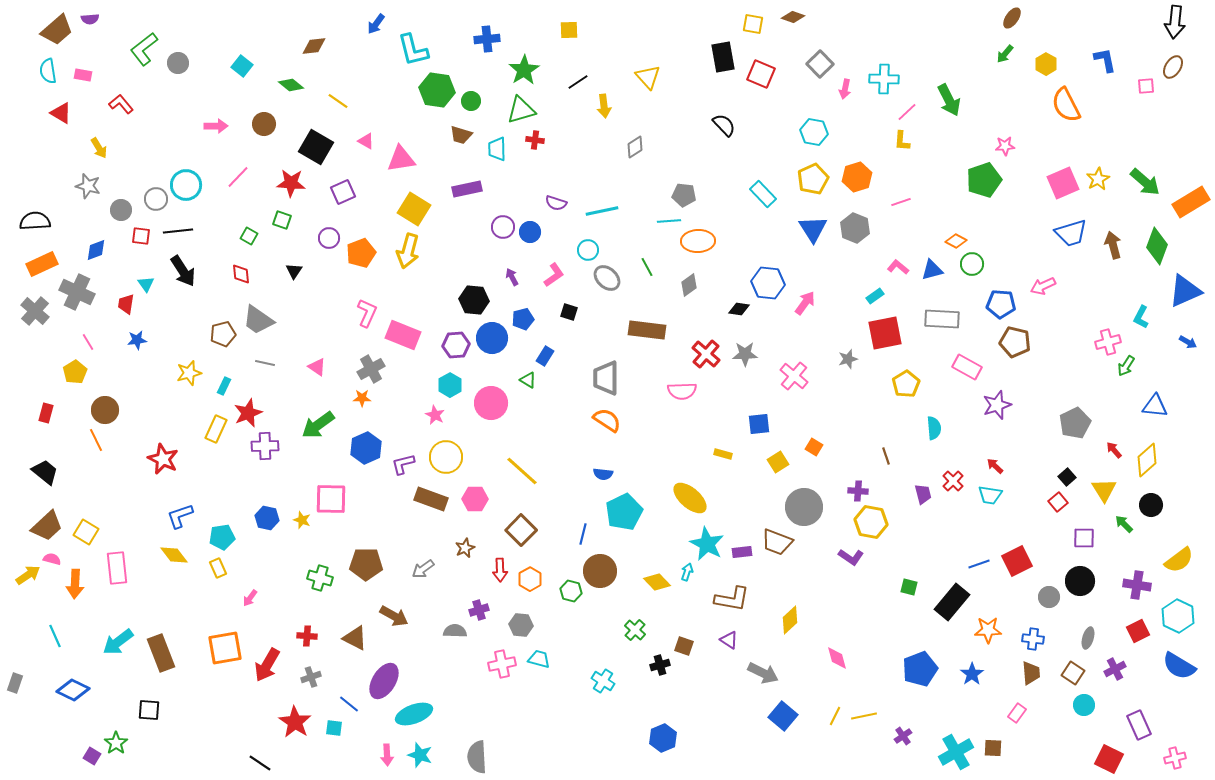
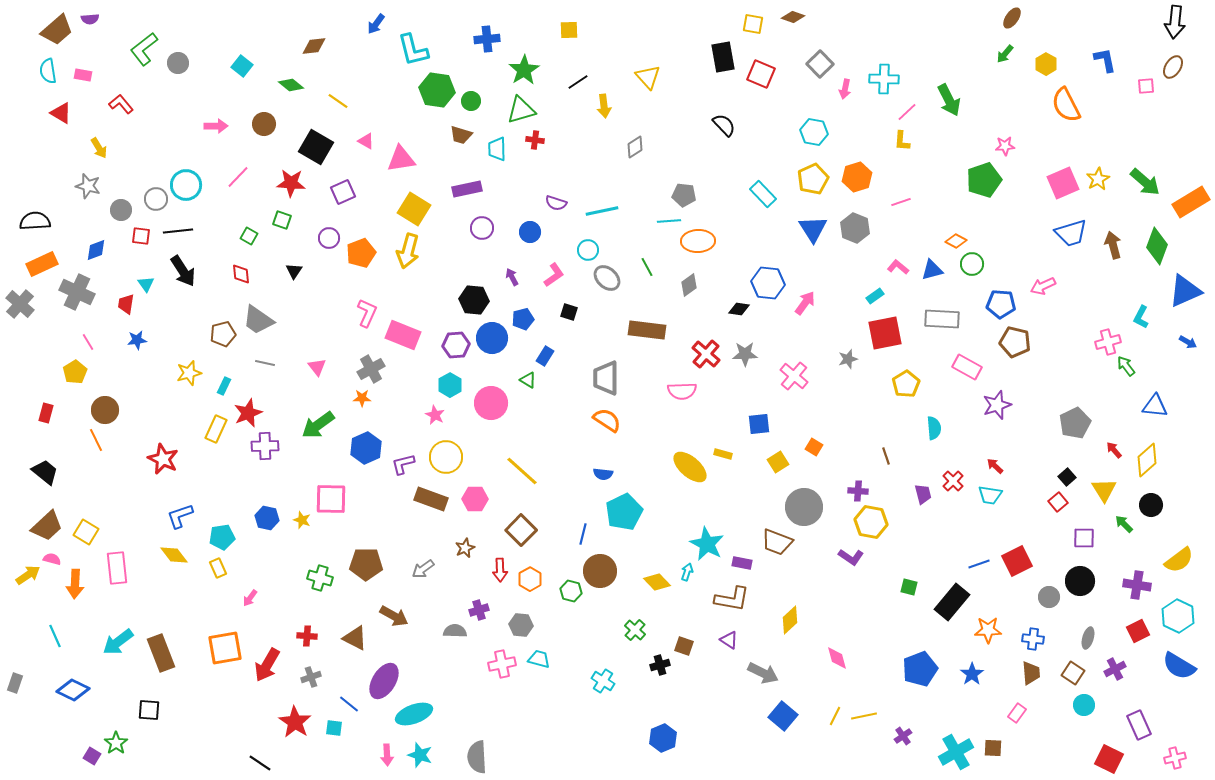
purple circle at (503, 227): moved 21 px left, 1 px down
gray cross at (35, 311): moved 15 px left, 7 px up
green arrow at (1126, 366): rotated 110 degrees clockwise
pink triangle at (317, 367): rotated 18 degrees clockwise
yellow ellipse at (690, 498): moved 31 px up
purple rectangle at (742, 552): moved 11 px down; rotated 18 degrees clockwise
